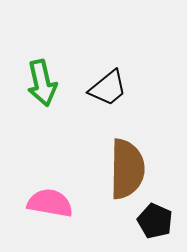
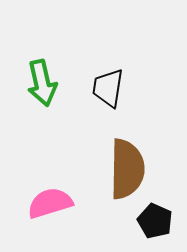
black trapezoid: rotated 138 degrees clockwise
pink semicircle: rotated 27 degrees counterclockwise
